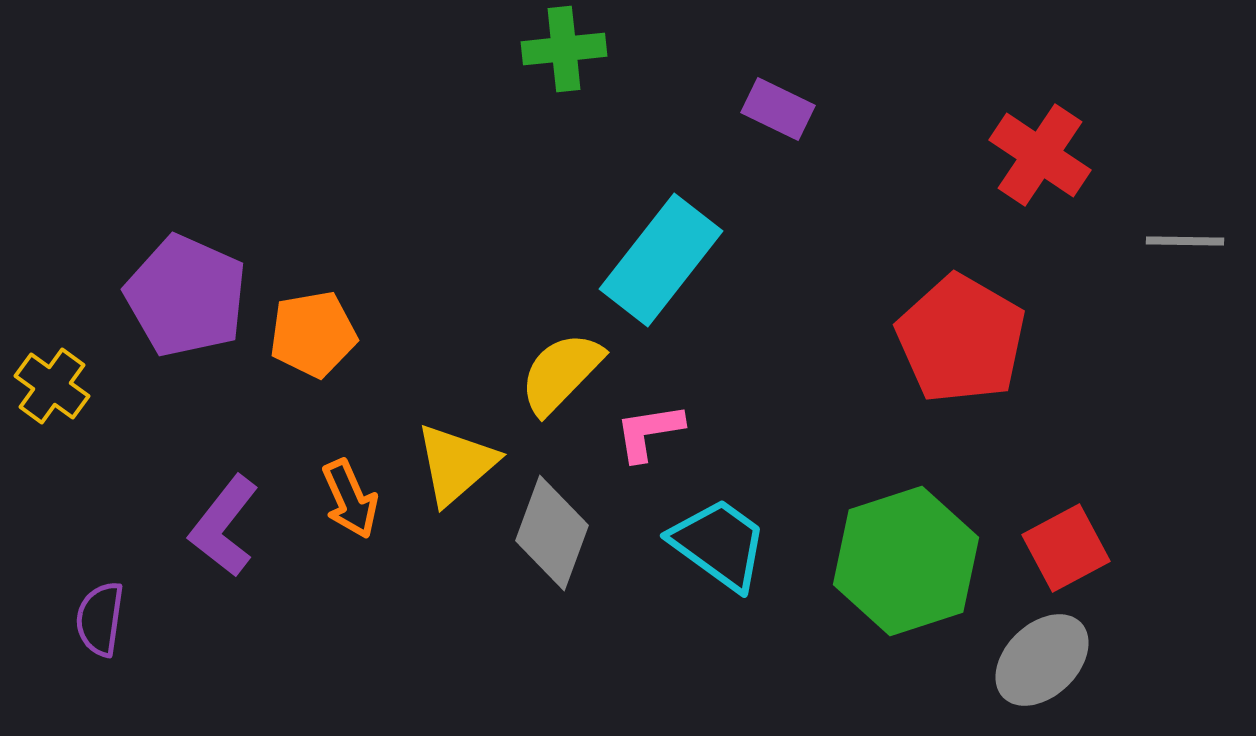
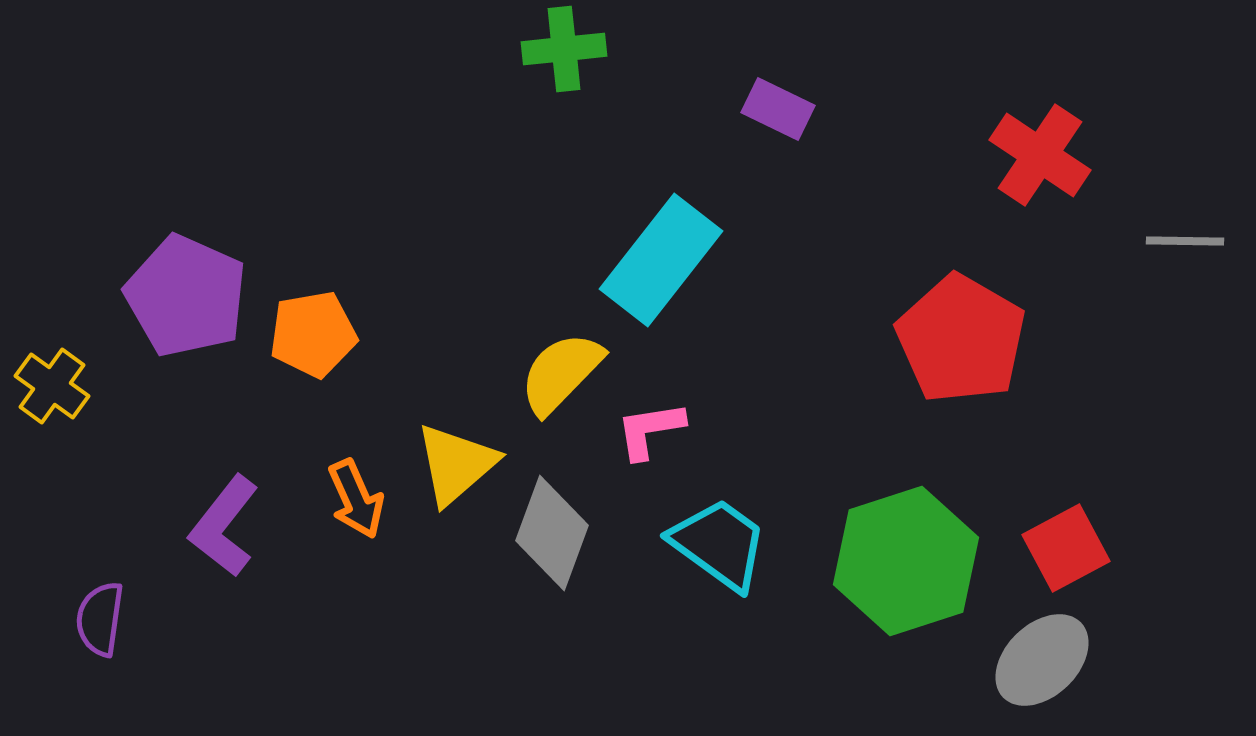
pink L-shape: moved 1 px right, 2 px up
orange arrow: moved 6 px right
